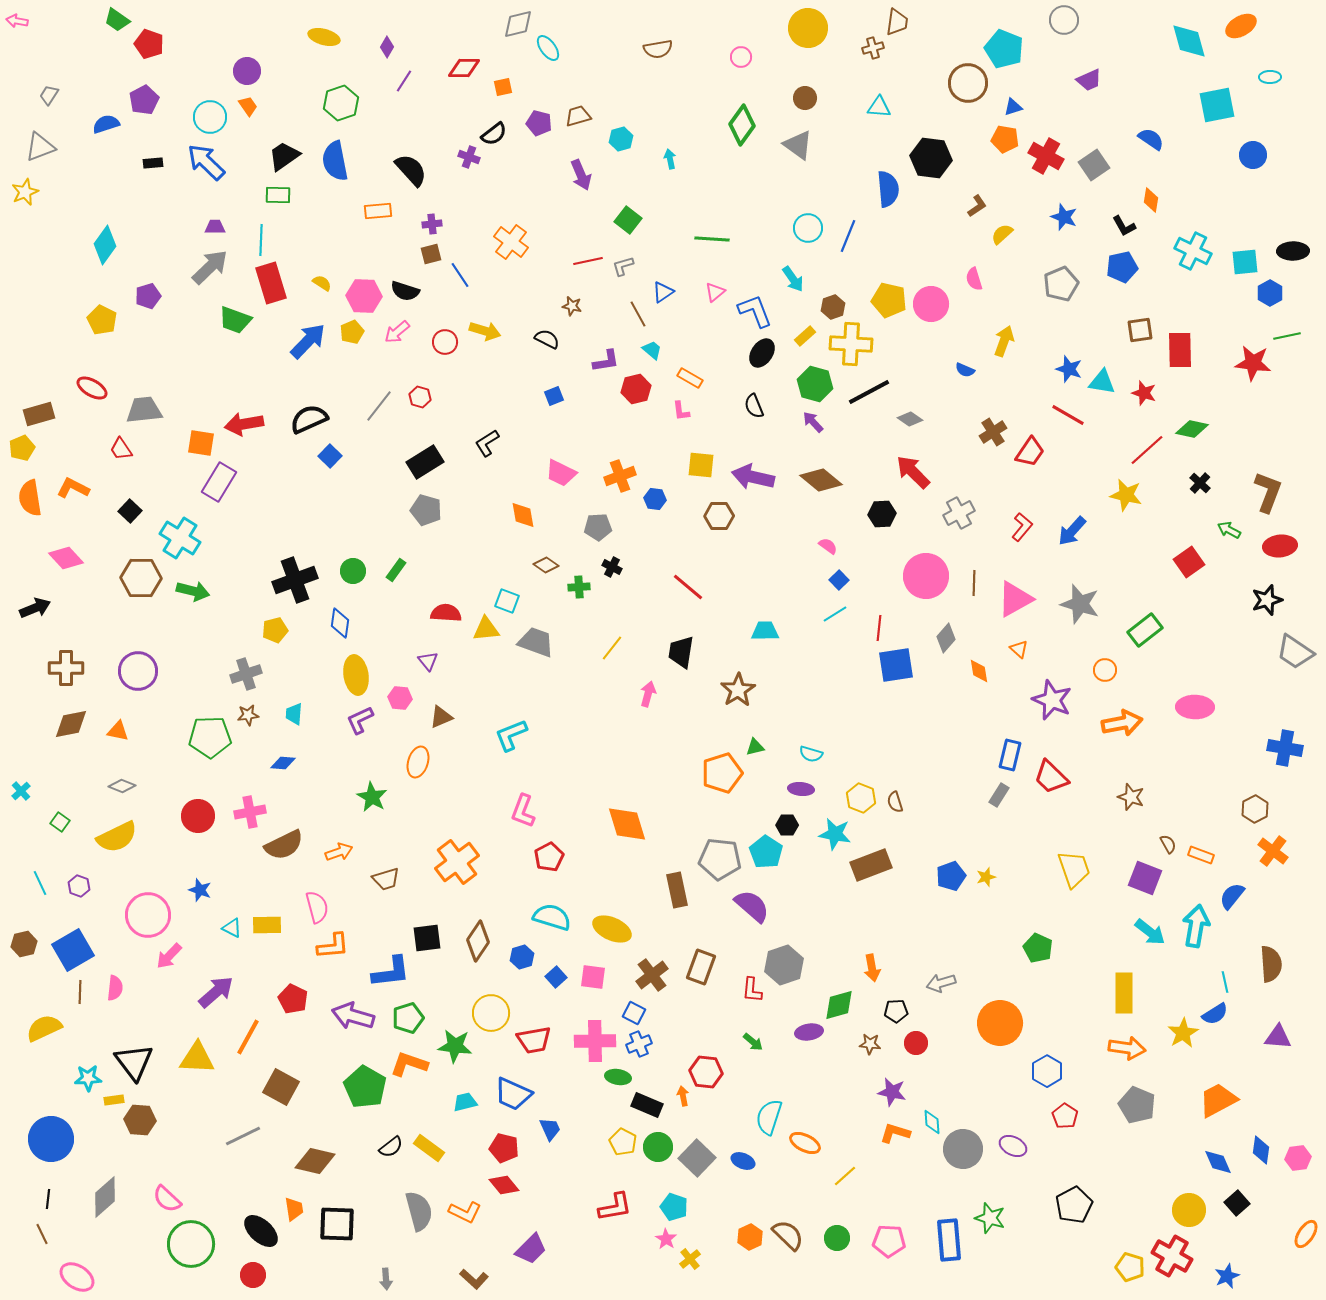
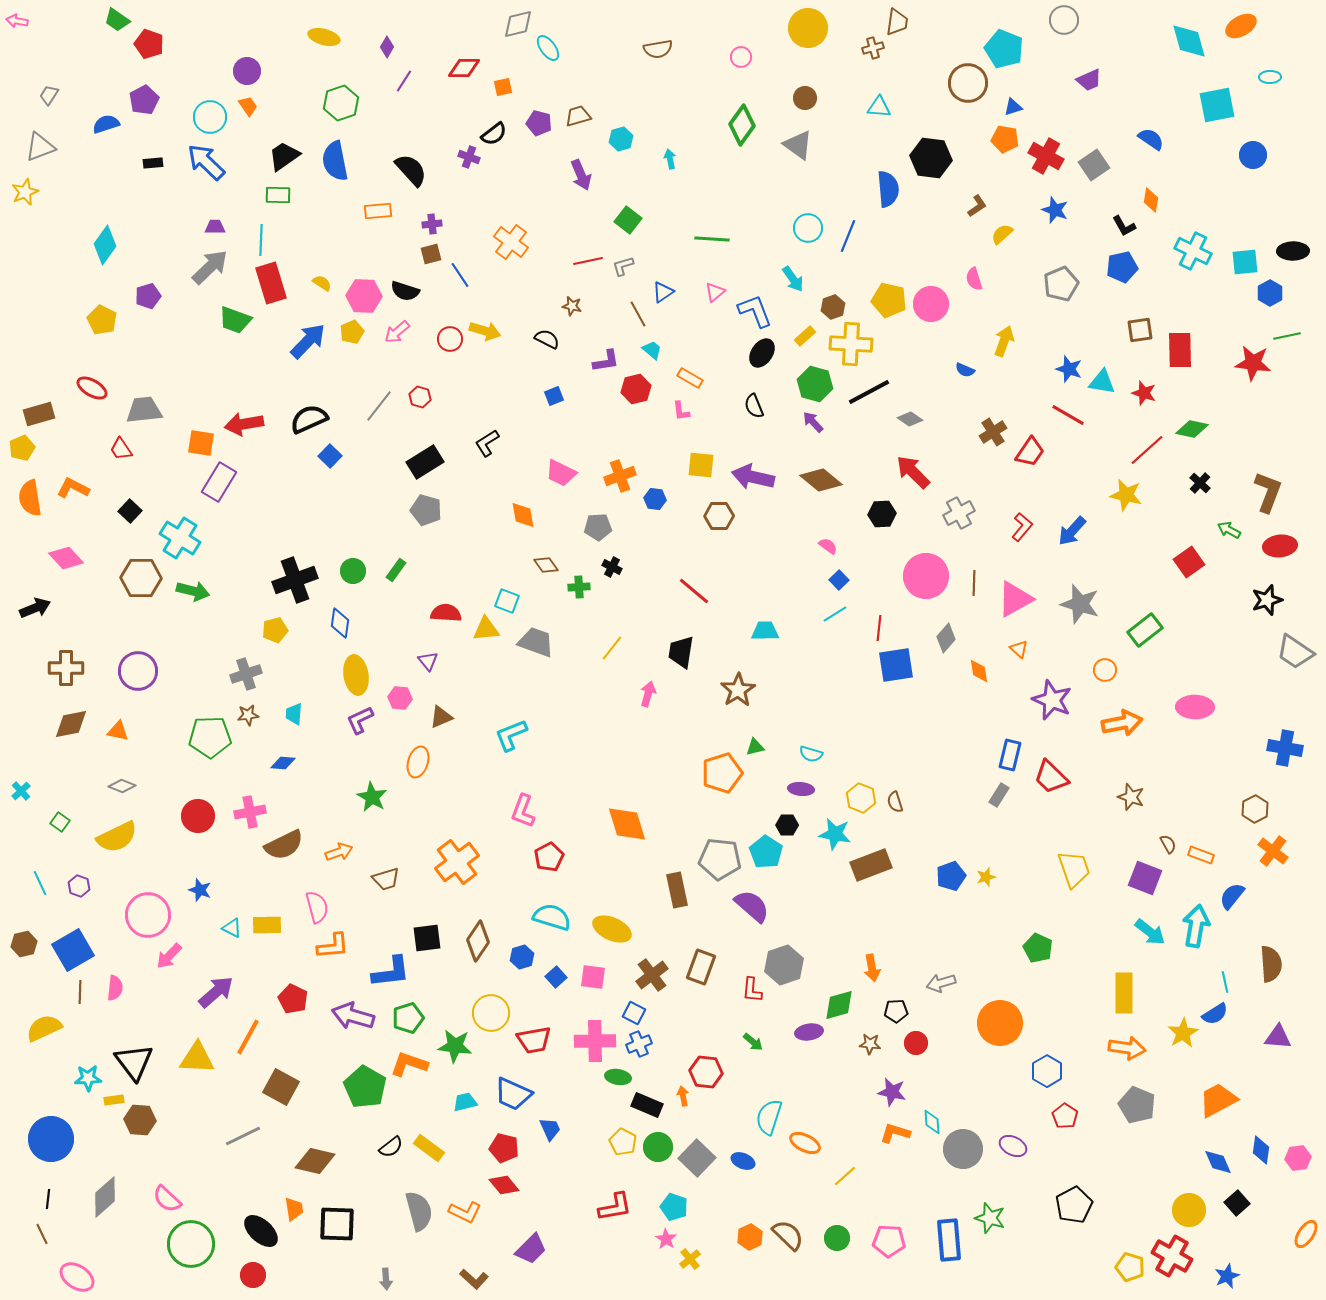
blue star at (1064, 217): moved 9 px left, 7 px up
red circle at (445, 342): moved 5 px right, 3 px up
brown diamond at (546, 565): rotated 20 degrees clockwise
red line at (688, 587): moved 6 px right, 4 px down
